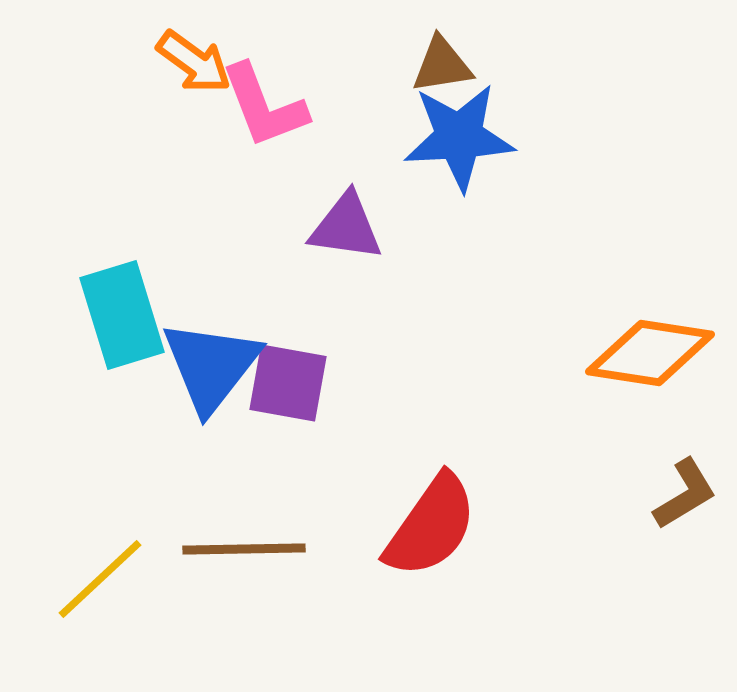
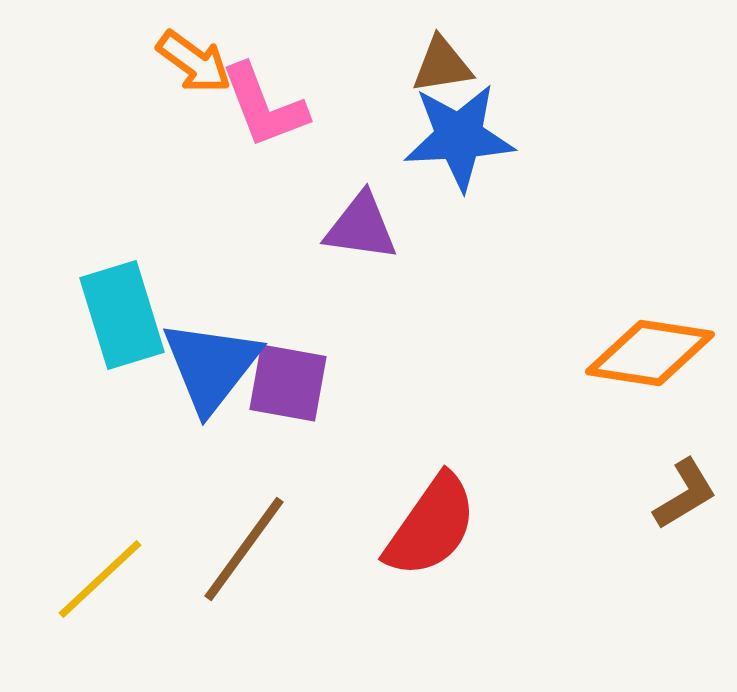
purple triangle: moved 15 px right
brown line: rotated 53 degrees counterclockwise
